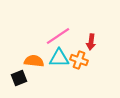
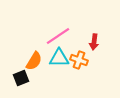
red arrow: moved 3 px right
orange semicircle: rotated 114 degrees clockwise
black square: moved 2 px right
